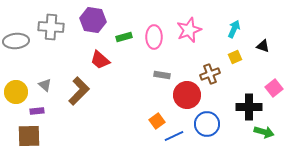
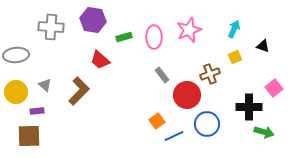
gray ellipse: moved 14 px down
gray rectangle: rotated 42 degrees clockwise
